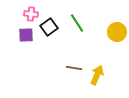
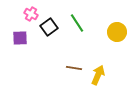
pink cross: rotated 24 degrees clockwise
purple square: moved 6 px left, 3 px down
yellow arrow: moved 1 px right
